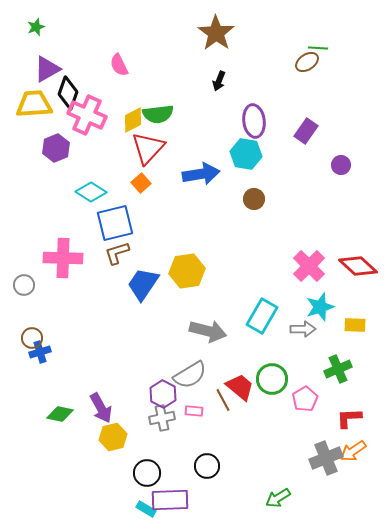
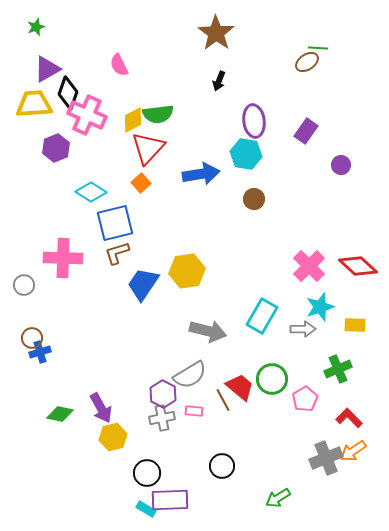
red L-shape at (349, 418): rotated 48 degrees clockwise
black circle at (207, 466): moved 15 px right
